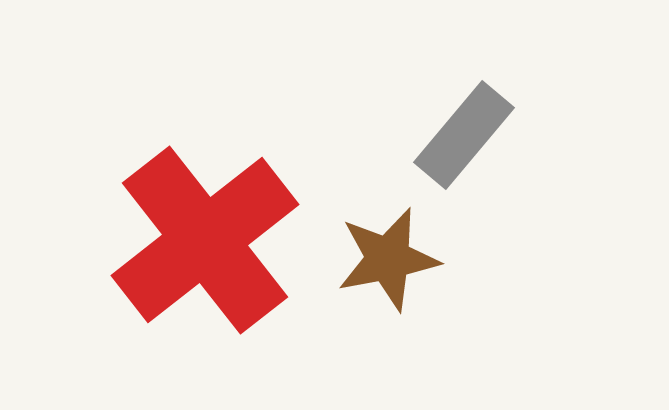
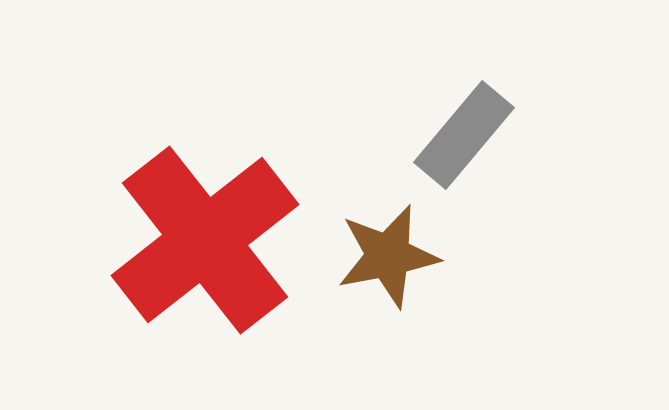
brown star: moved 3 px up
